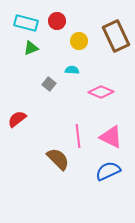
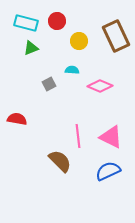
gray square: rotated 24 degrees clockwise
pink diamond: moved 1 px left, 6 px up
red semicircle: rotated 48 degrees clockwise
brown semicircle: moved 2 px right, 2 px down
